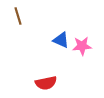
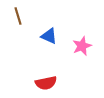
blue triangle: moved 12 px left, 4 px up
pink star: rotated 18 degrees counterclockwise
